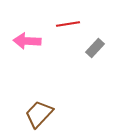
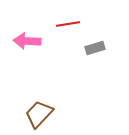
gray rectangle: rotated 30 degrees clockwise
